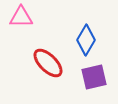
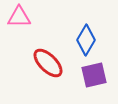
pink triangle: moved 2 px left
purple square: moved 2 px up
